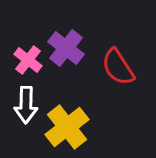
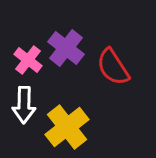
red semicircle: moved 5 px left
white arrow: moved 2 px left
